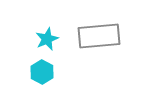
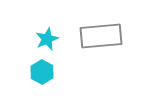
gray rectangle: moved 2 px right
